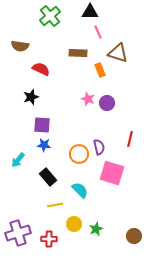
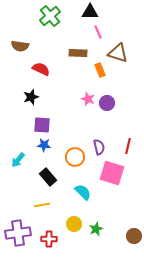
red line: moved 2 px left, 7 px down
orange circle: moved 4 px left, 3 px down
cyan semicircle: moved 3 px right, 2 px down
yellow line: moved 13 px left
purple cross: rotated 10 degrees clockwise
